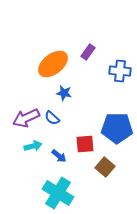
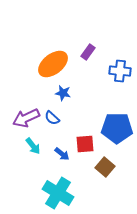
blue star: moved 1 px left
cyan arrow: rotated 66 degrees clockwise
blue arrow: moved 3 px right, 2 px up
